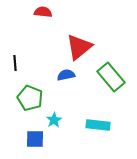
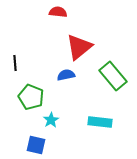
red semicircle: moved 15 px right
green rectangle: moved 2 px right, 1 px up
green pentagon: moved 1 px right, 1 px up
cyan star: moved 3 px left
cyan rectangle: moved 2 px right, 3 px up
blue square: moved 1 px right, 6 px down; rotated 12 degrees clockwise
